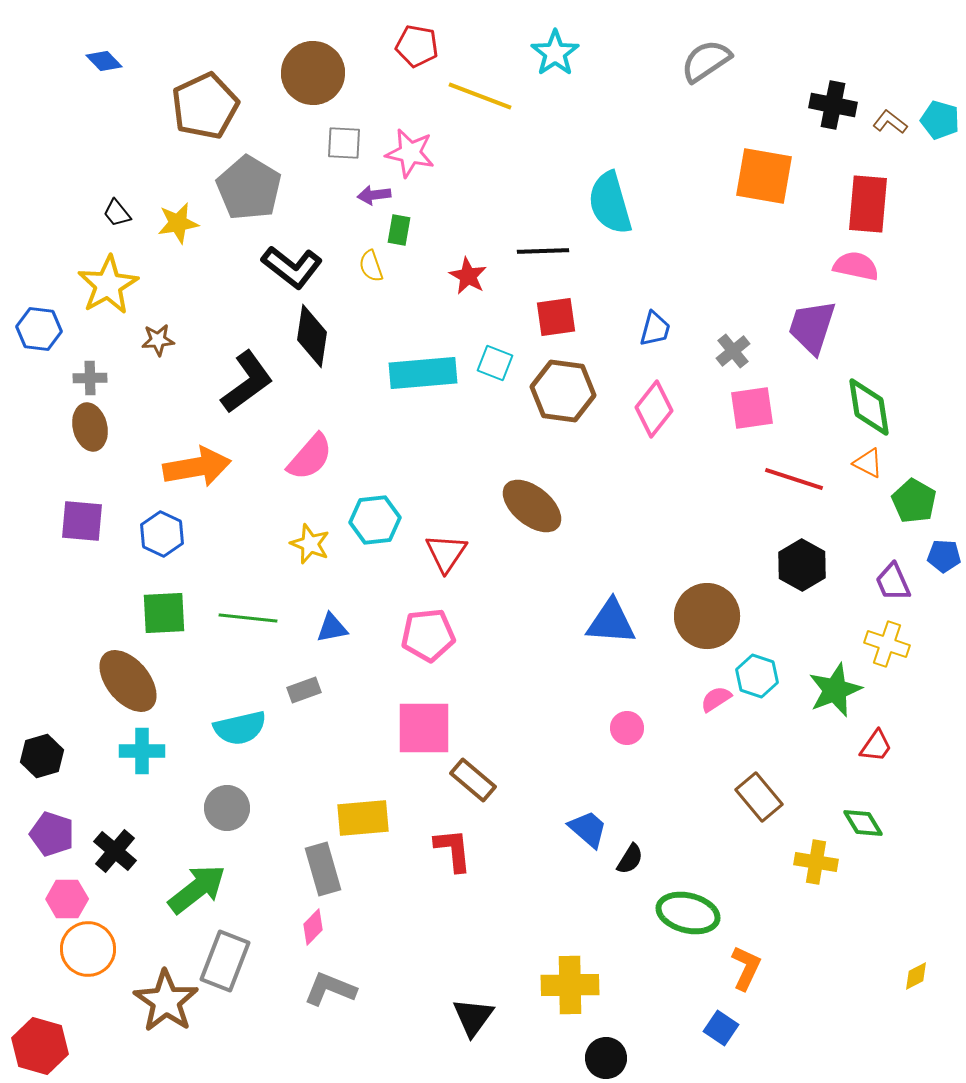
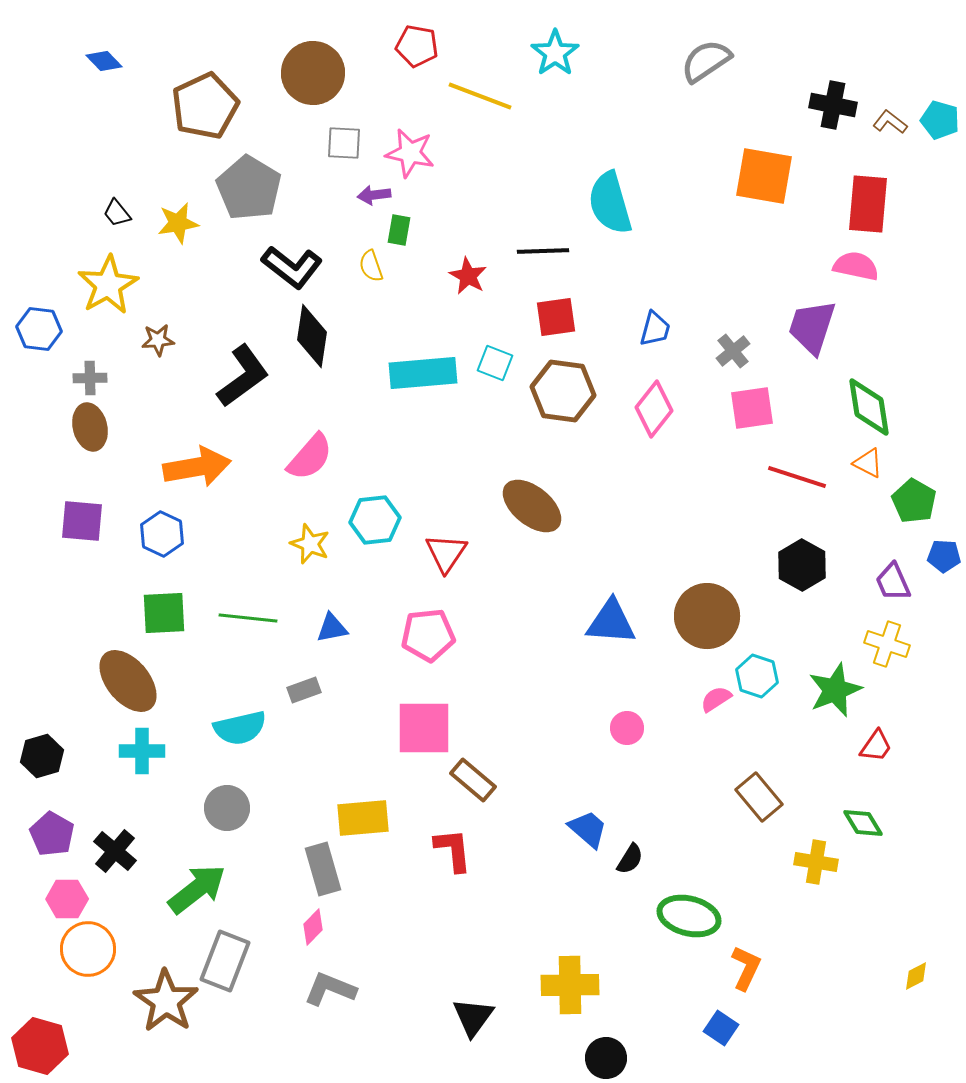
black L-shape at (247, 382): moved 4 px left, 6 px up
red line at (794, 479): moved 3 px right, 2 px up
purple pentagon at (52, 834): rotated 12 degrees clockwise
green ellipse at (688, 913): moved 1 px right, 3 px down
